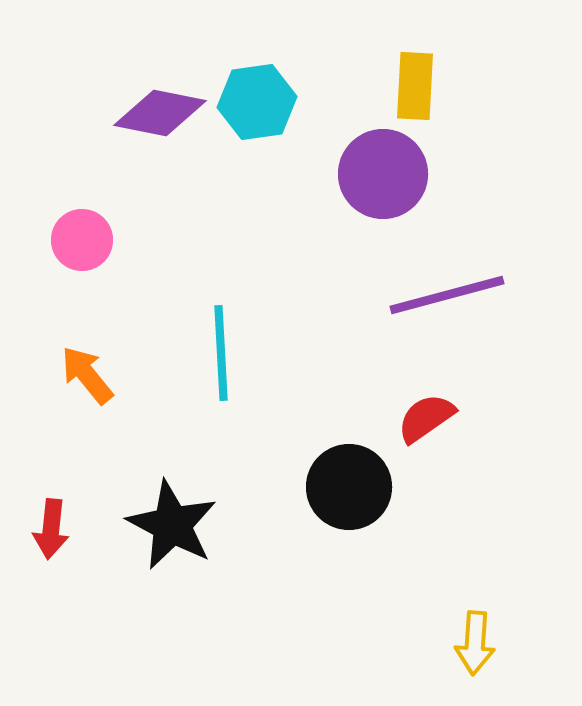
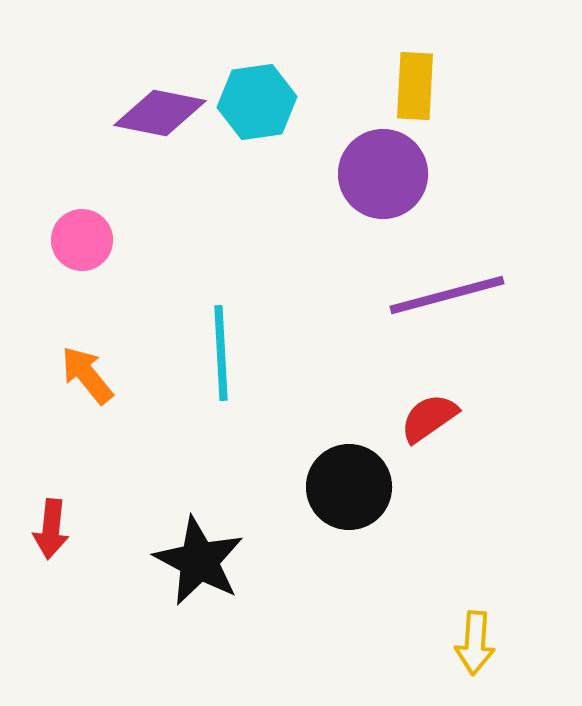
red semicircle: moved 3 px right
black star: moved 27 px right, 36 px down
